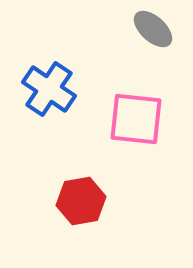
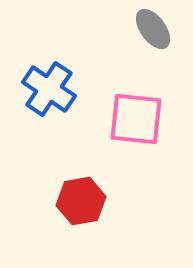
gray ellipse: rotated 12 degrees clockwise
